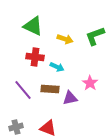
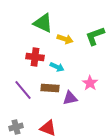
green triangle: moved 10 px right, 3 px up
brown rectangle: moved 1 px up
